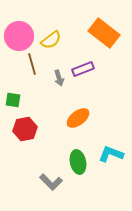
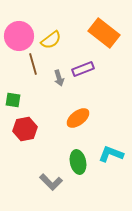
brown line: moved 1 px right
